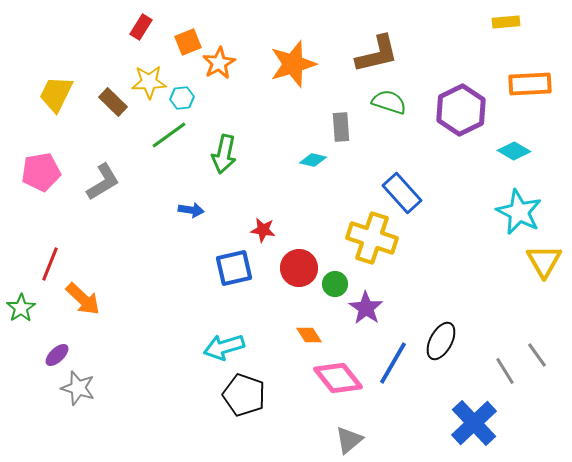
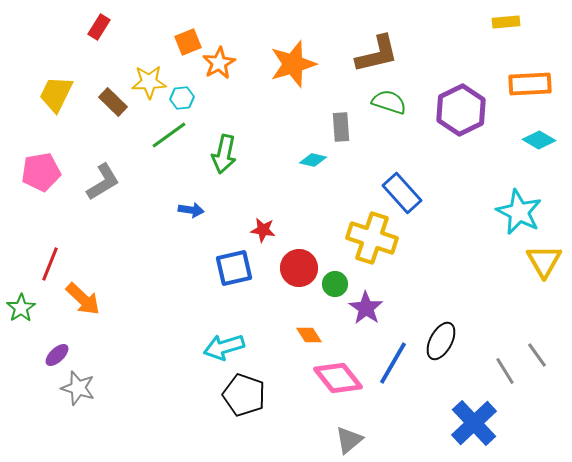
red rectangle at (141, 27): moved 42 px left
cyan diamond at (514, 151): moved 25 px right, 11 px up
